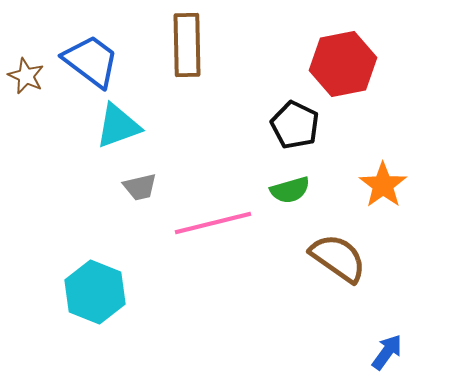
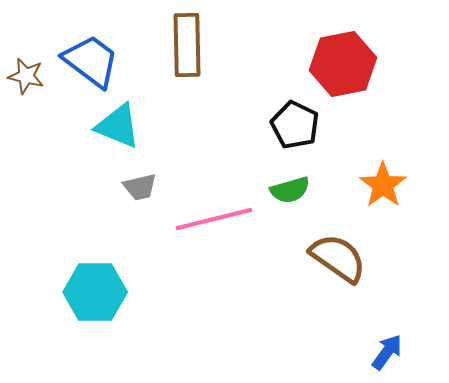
brown star: rotated 12 degrees counterclockwise
cyan triangle: rotated 42 degrees clockwise
pink line: moved 1 px right, 4 px up
cyan hexagon: rotated 22 degrees counterclockwise
